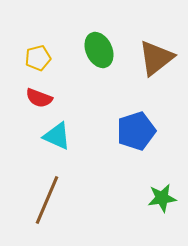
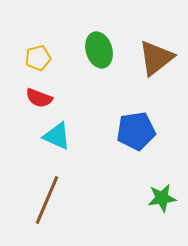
green ellipse: rotated 8 degrees clockwise
blue pentagon: rotated 9 degrees clockwise
